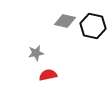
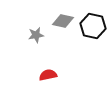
gray diamond: moved 2 px left
gray star: moved 18 px up
